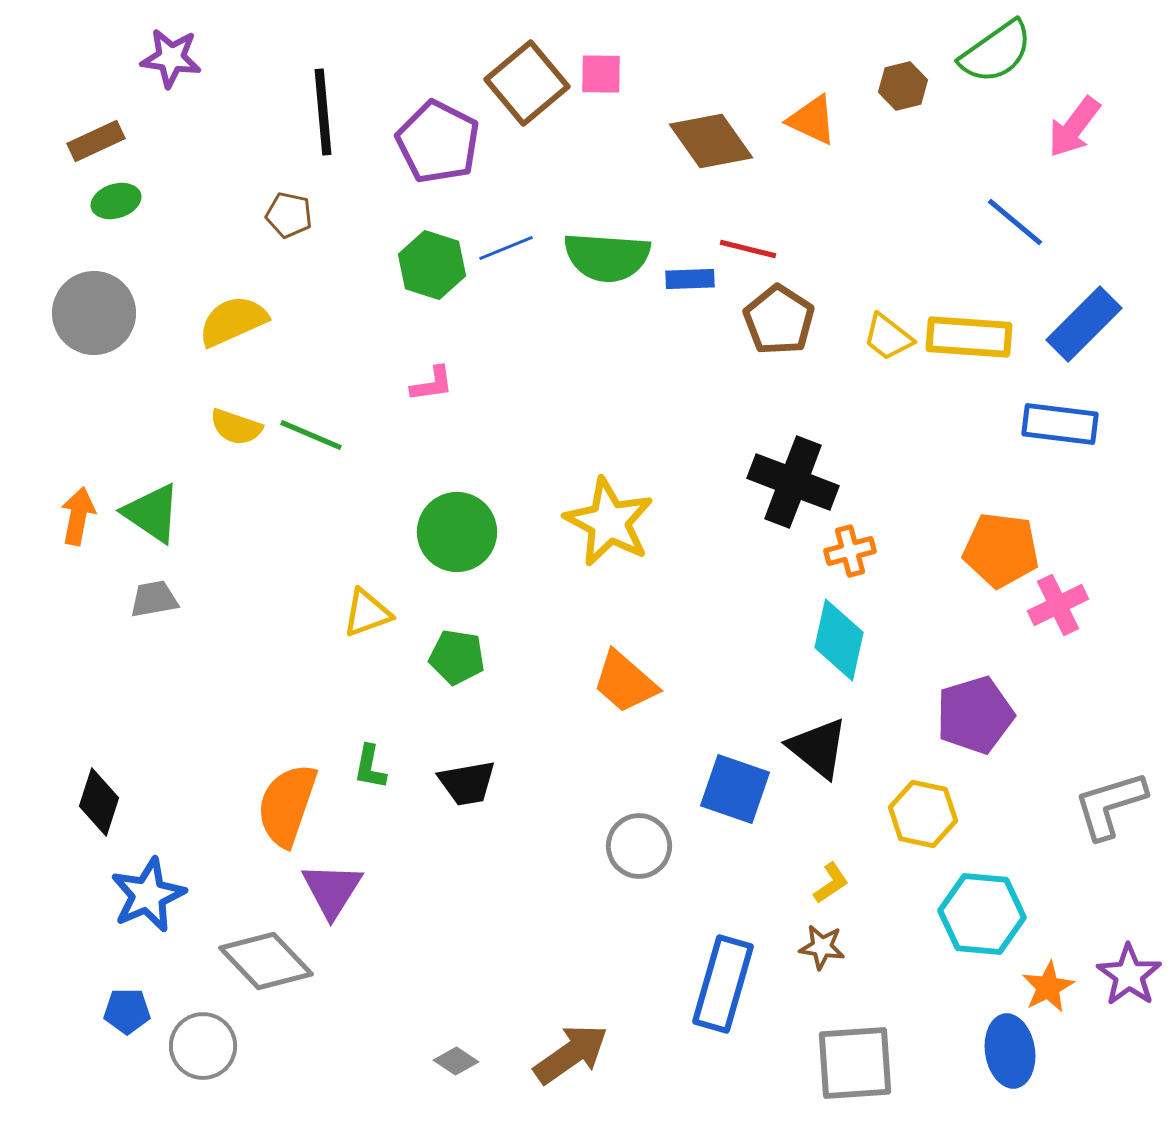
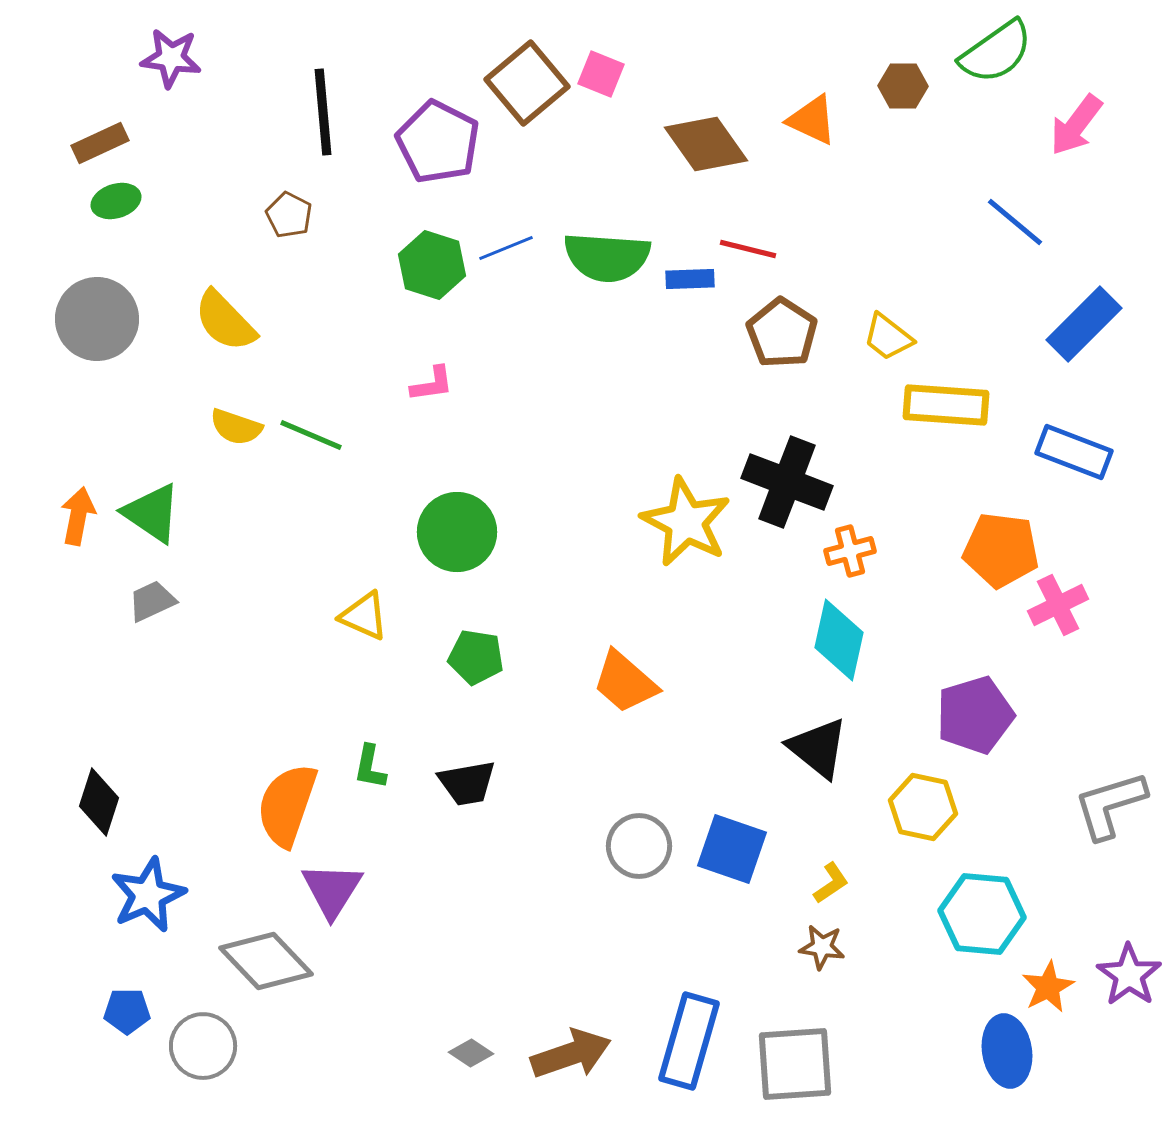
pink square at (601, 74): rotated 21 degrees clockwise
brown hexagon at (903, 86): rotated 15 degrees clockwise
pink arrow at (1074, 127): moved 2 px right, 2 px up
brown rectangle at (96, 141): moved 4 px right, 2 px down
brown diamond at (711, 141): moved 5 px left, 3 px down
brown pentagon at (289, 215): rotated 15 degrees clockwise
gray circle at (94, 313): moved 3 px right, 6 px down
brown pentagon at (779, 320): moved 3 px right, 13 px down
yellow semicircle at (233, 321): moved 8 px left; rotated 110 degrees counterclockwise
yellow rectangle at (969, 337): moved 23 px left, 68 px down
blue rectangle at (1060, 424): moved 14 px right, 28 px down; rotated 14 degrees clockwise
black cross at (793, 482): moved 6 px left
yellow star at (609, 522): moved 77 px right
gray trapezoid at (154, 599): moved 2 px left, 2 px down; rotated 15 degrees counterclockwise
yellow triangle at (367, 613): moved 3 px left, 3 px down; rotated 44 degrees clockwise
green pentagon at (457, 657): moved 19 px right
blue square at (735, 789): moved 3 px left, 60 px down
yellow hexagon at (923, 814): moved 7 px up
blue rectangle at (723, 984): moved 34 px left, 57 px down
blue ellipse at (1010, 1051): moved 3 px left
brown arrow at (571, 1054): rotated 16 degrees clockwise
gray diamond at (456, 1061): moved 15 px right, 8 px up
gray square at (855, 1063): moved 60 px left, 1 px down
